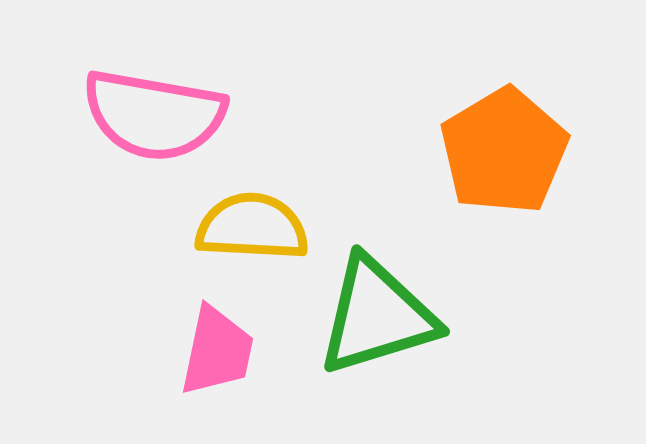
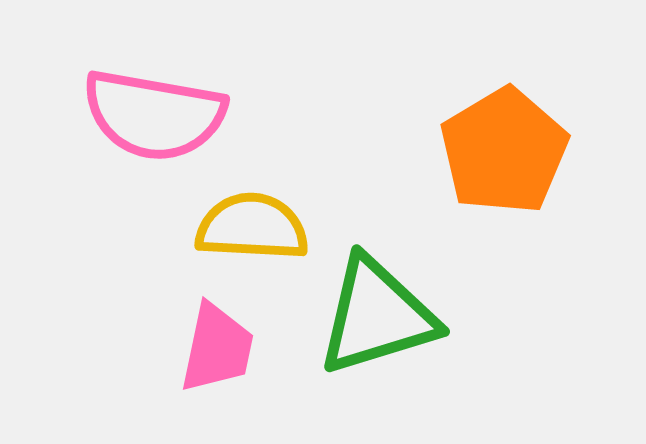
pink trapezoid: moved 3 px up
